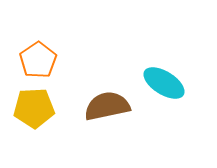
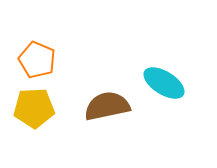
orange pentagon: moved 1 px left; rotated 15 degrees counterclockwise
